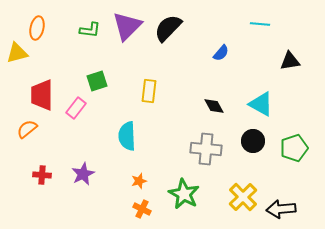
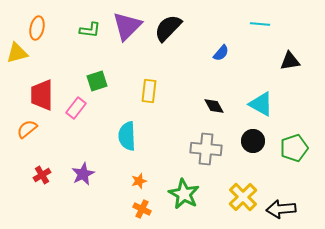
red cross: rotated 36 degrees counterclockwise
